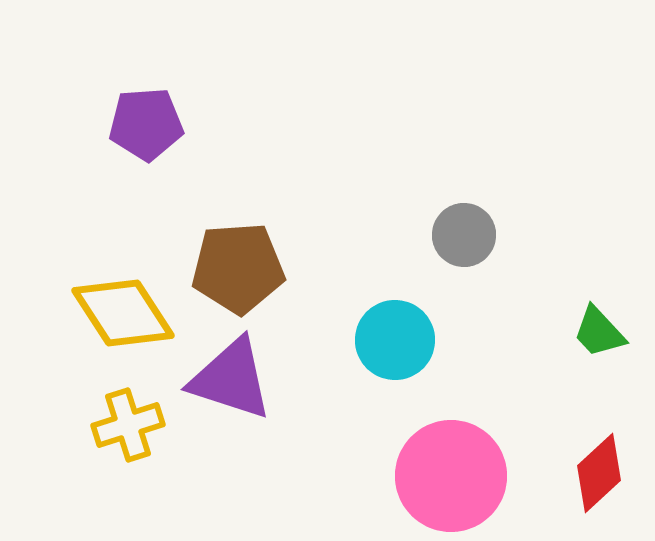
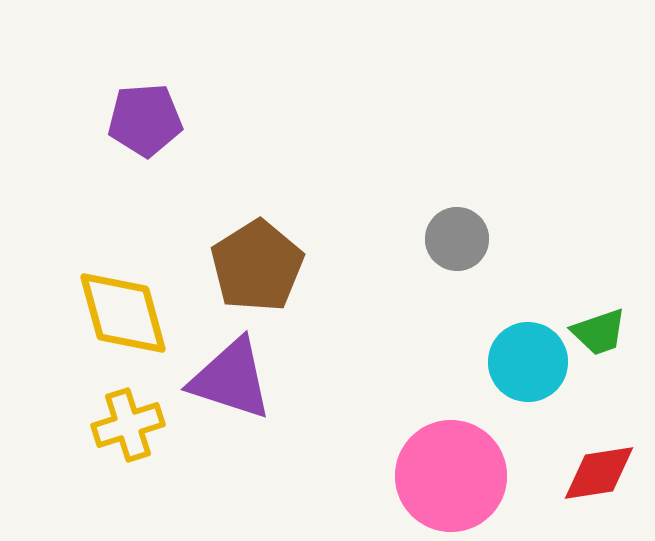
purple pentagon: moved 1 px left, 4 px up
gray circle: moved 7 px left, 4 px down
brown pentagon: moved 19 px right, 2 px up; rotated 28 degrees counterclockwise
yellow diamond: rotated 18 degrees clockwise
green trapezoid: rotated 66 degrees counterclockwise
cyan circle: moved 133 px right, 22 px down
red diamond: rotated 34 degrees clockwise
